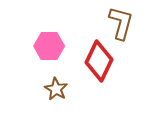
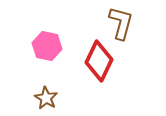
pink hexagon: moved 2 px left; rotated 12 degrees clockwise
brown star: moved 10 px left, 9 px down
